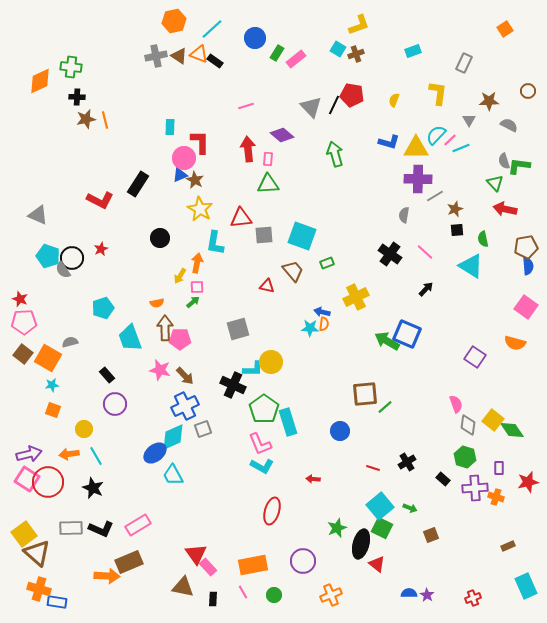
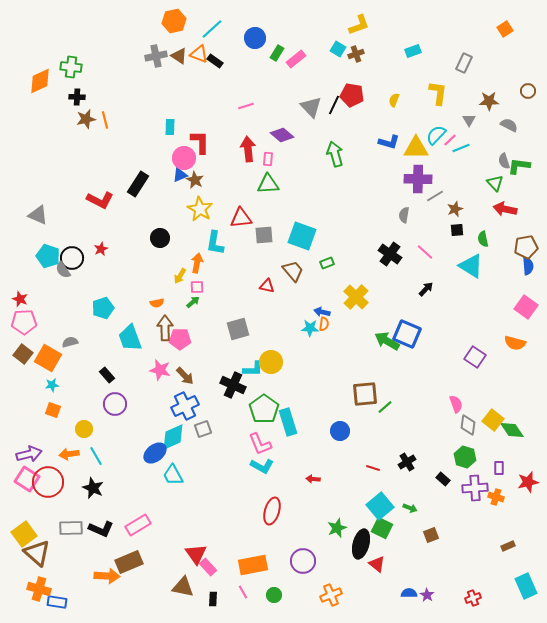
yellow cross at (356, 297): rotated 20 degrees counterclockwise
